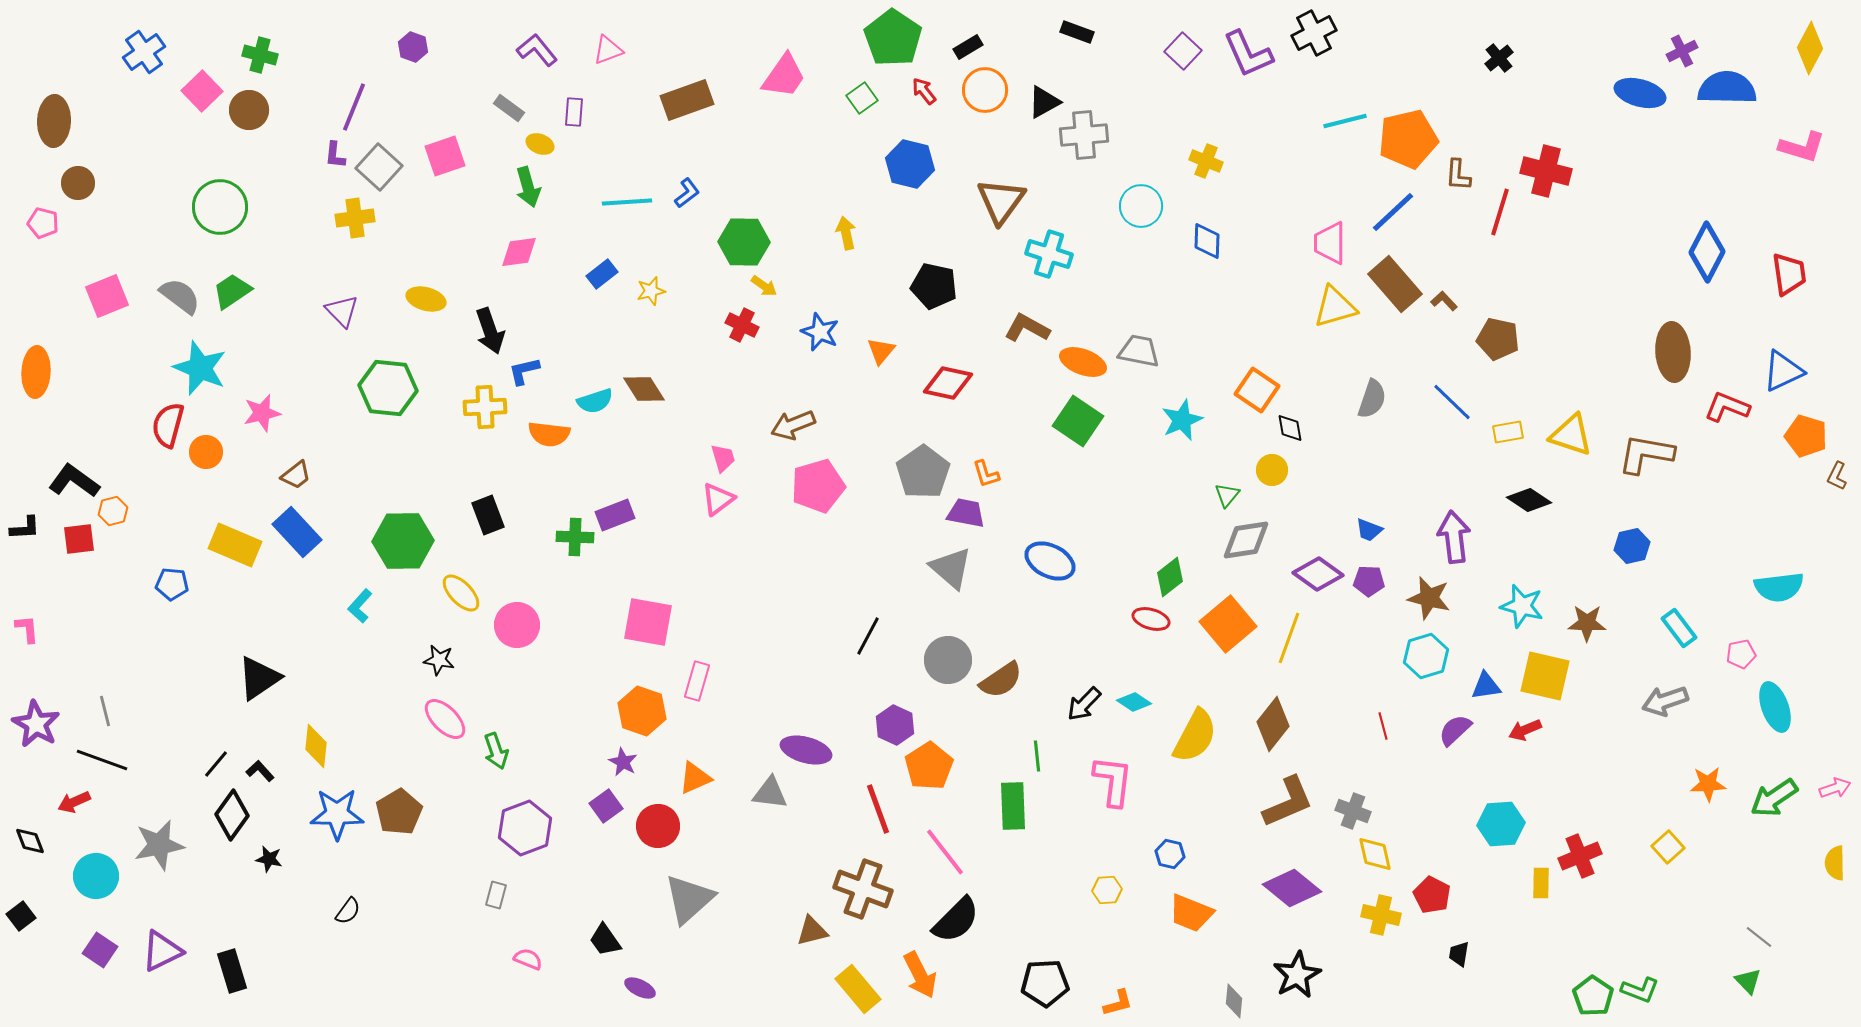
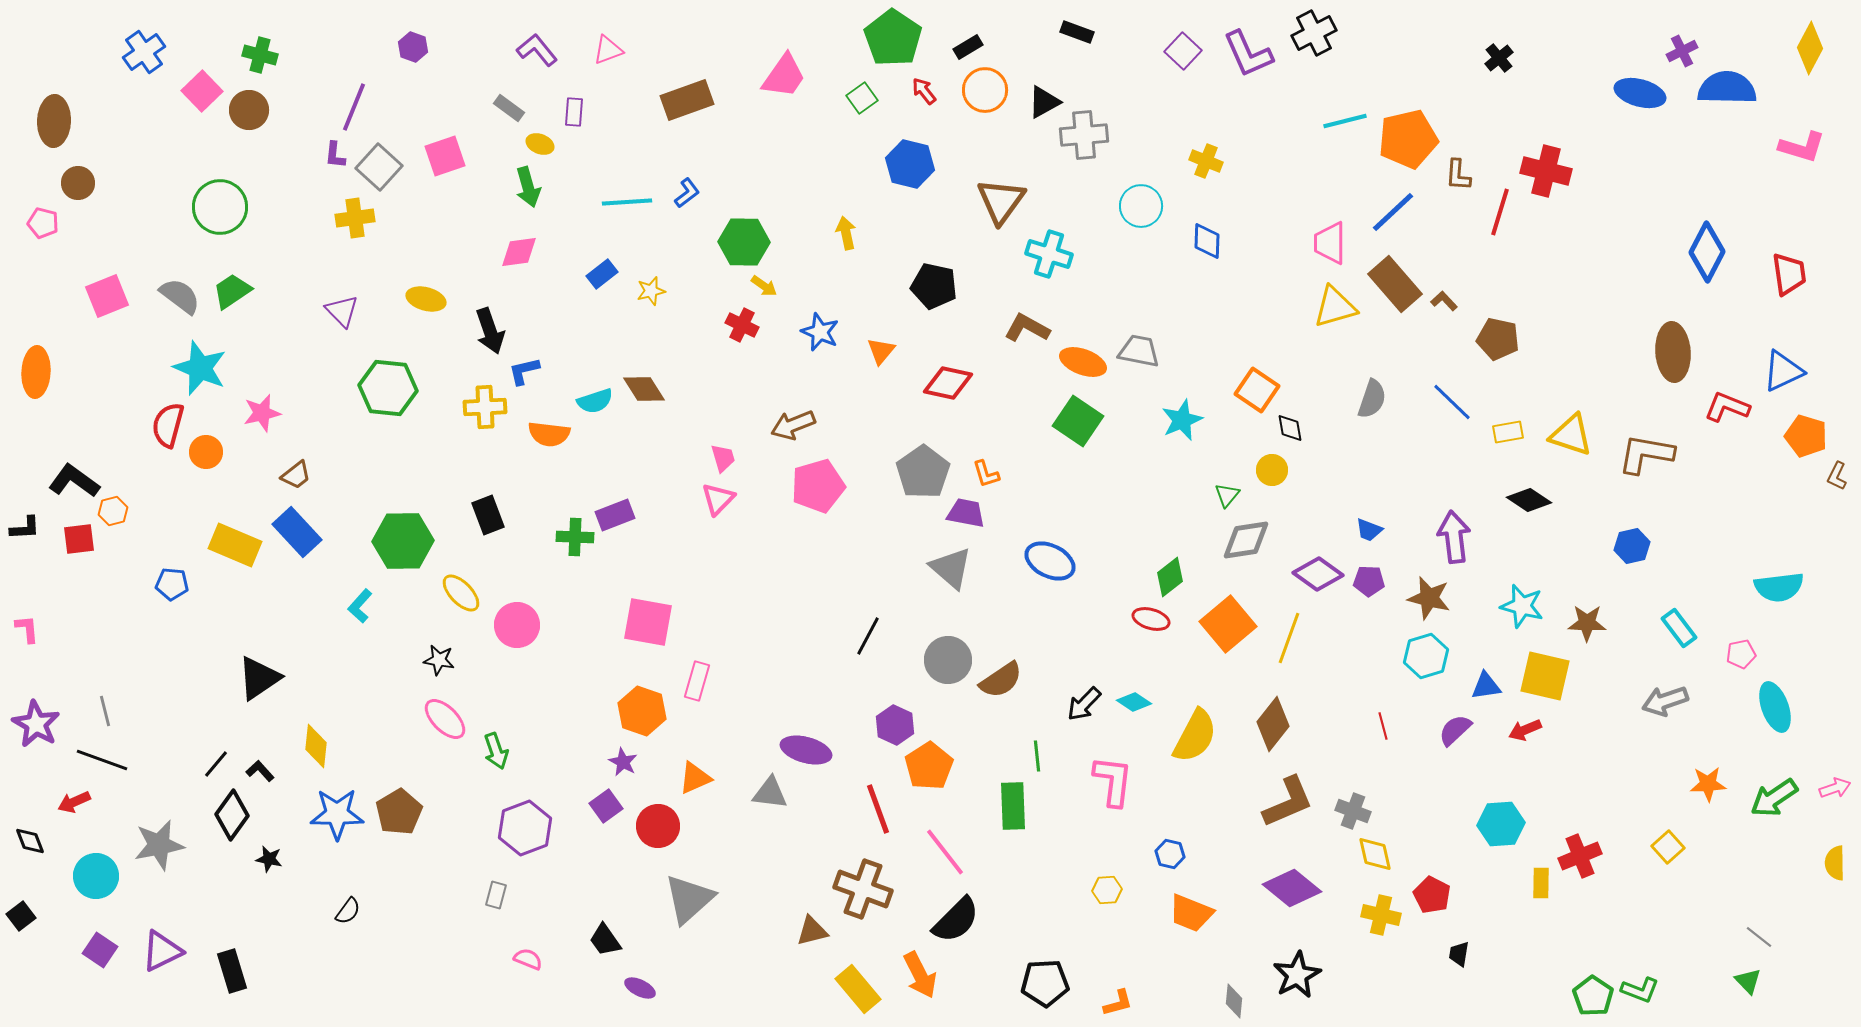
pink triangle at (718, 499): rotated 9 degrees counterclockwise
